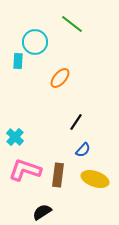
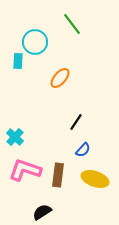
green line: rotated 15 degrees clockwise
